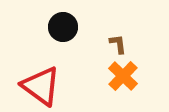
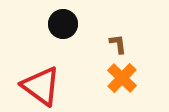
black circle: moved 3 px up
orange cross: moved 1 px left, 2 px down
